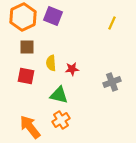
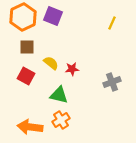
yellow semicircle: rotated 133 degrees clockwise
red square: rotated 18 degrees clockwise
orange arrow: rotated 45 degrees counterclockwise
